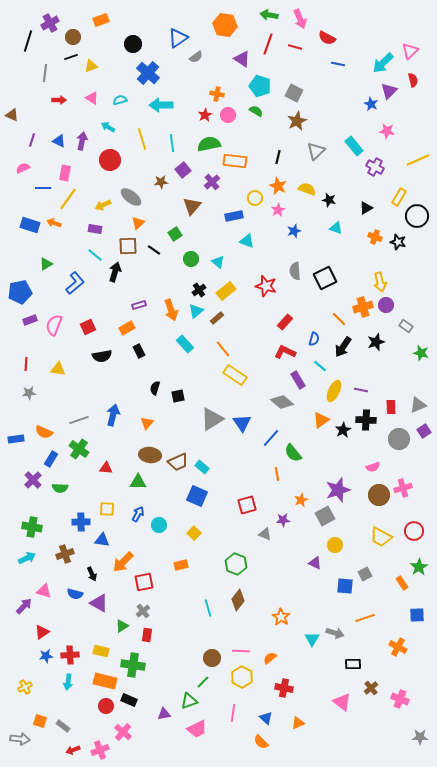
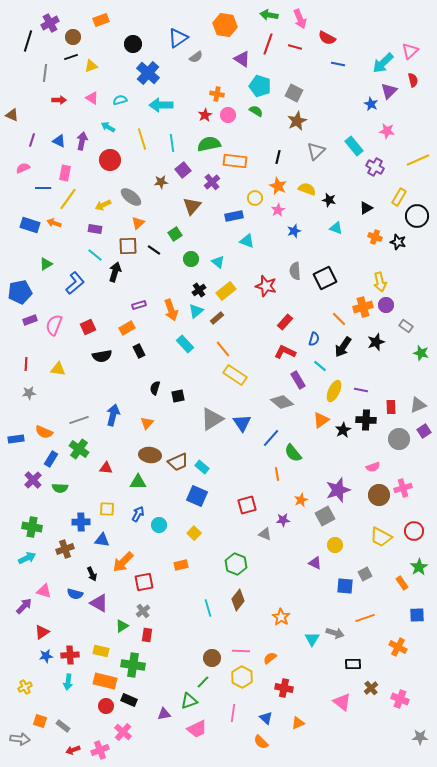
brown cross at (65, 554): moved 5 px up
